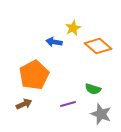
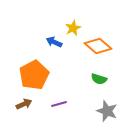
blue arrow: rotated 14 degrees clockwise
green semicircle: moved 6 px right, 10 px up
purple line: moved 9 px left
gray star: moved 6 px right, 3 px up
